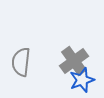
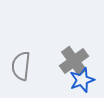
gray semicircle: moved 4 px down
